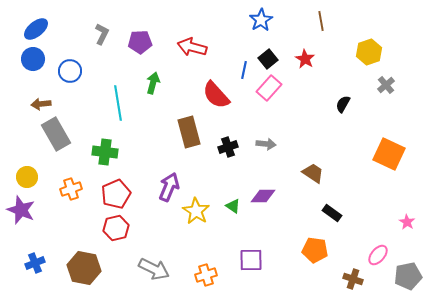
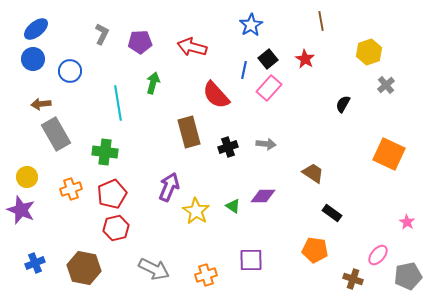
blue star at (261, 20): moved 10 px left, 5 px down
red pentagon at (116, 194): moved 4 px left
